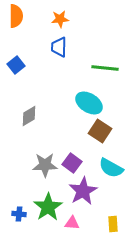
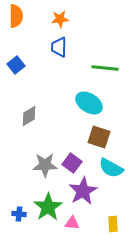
brown square: moved 1 px left, 6 px down; rotated 15 degrees counterclockwise
